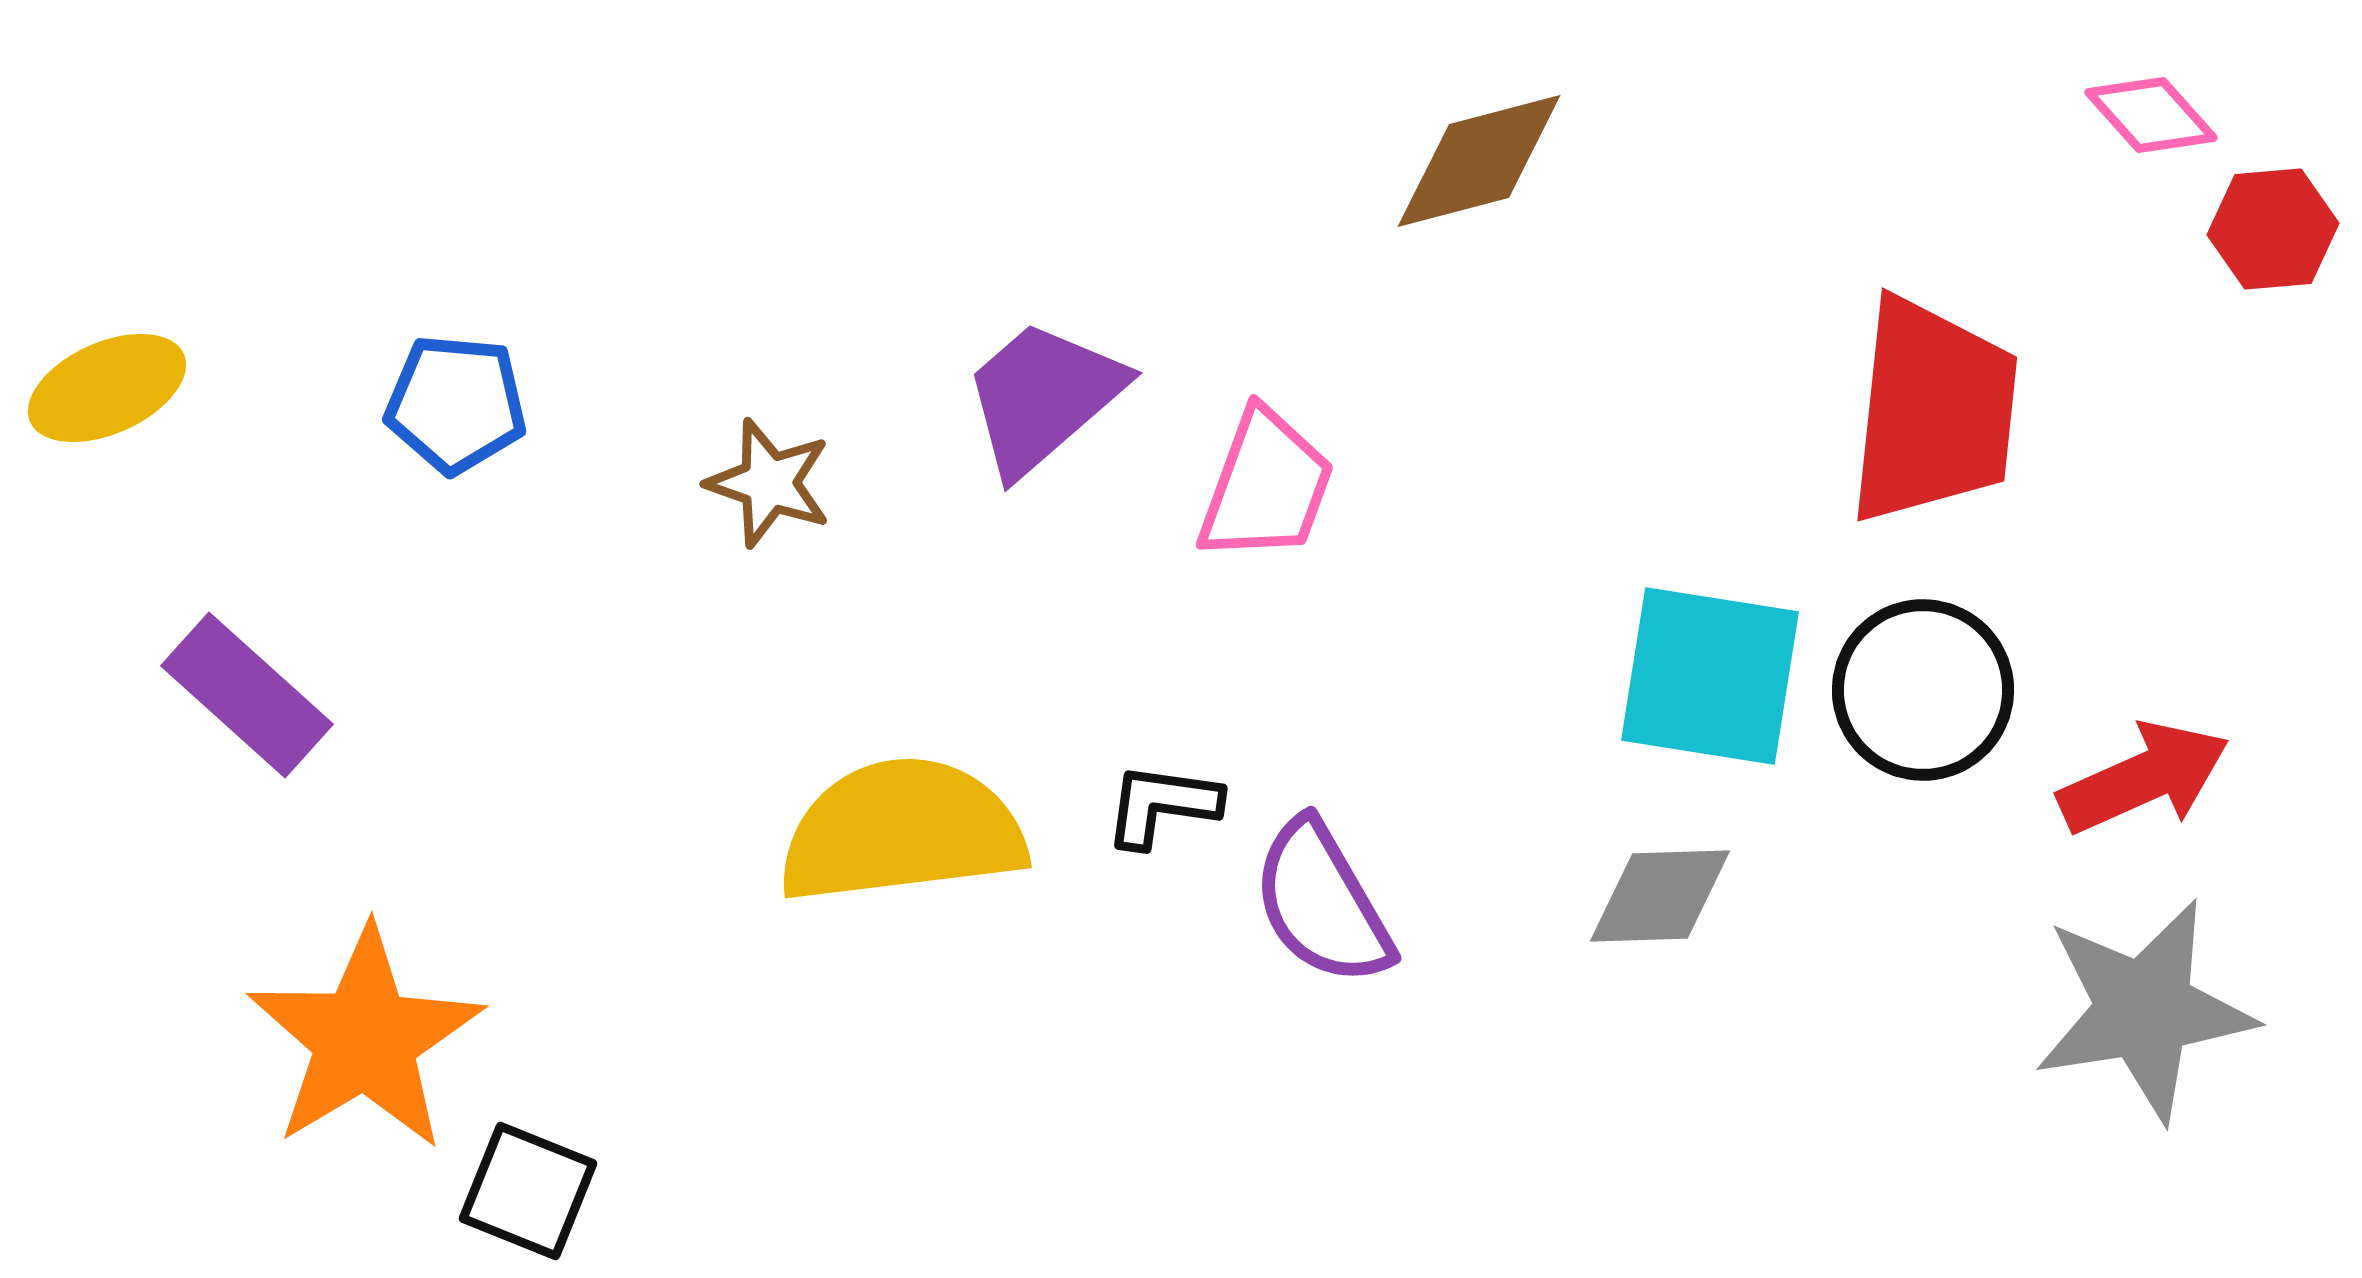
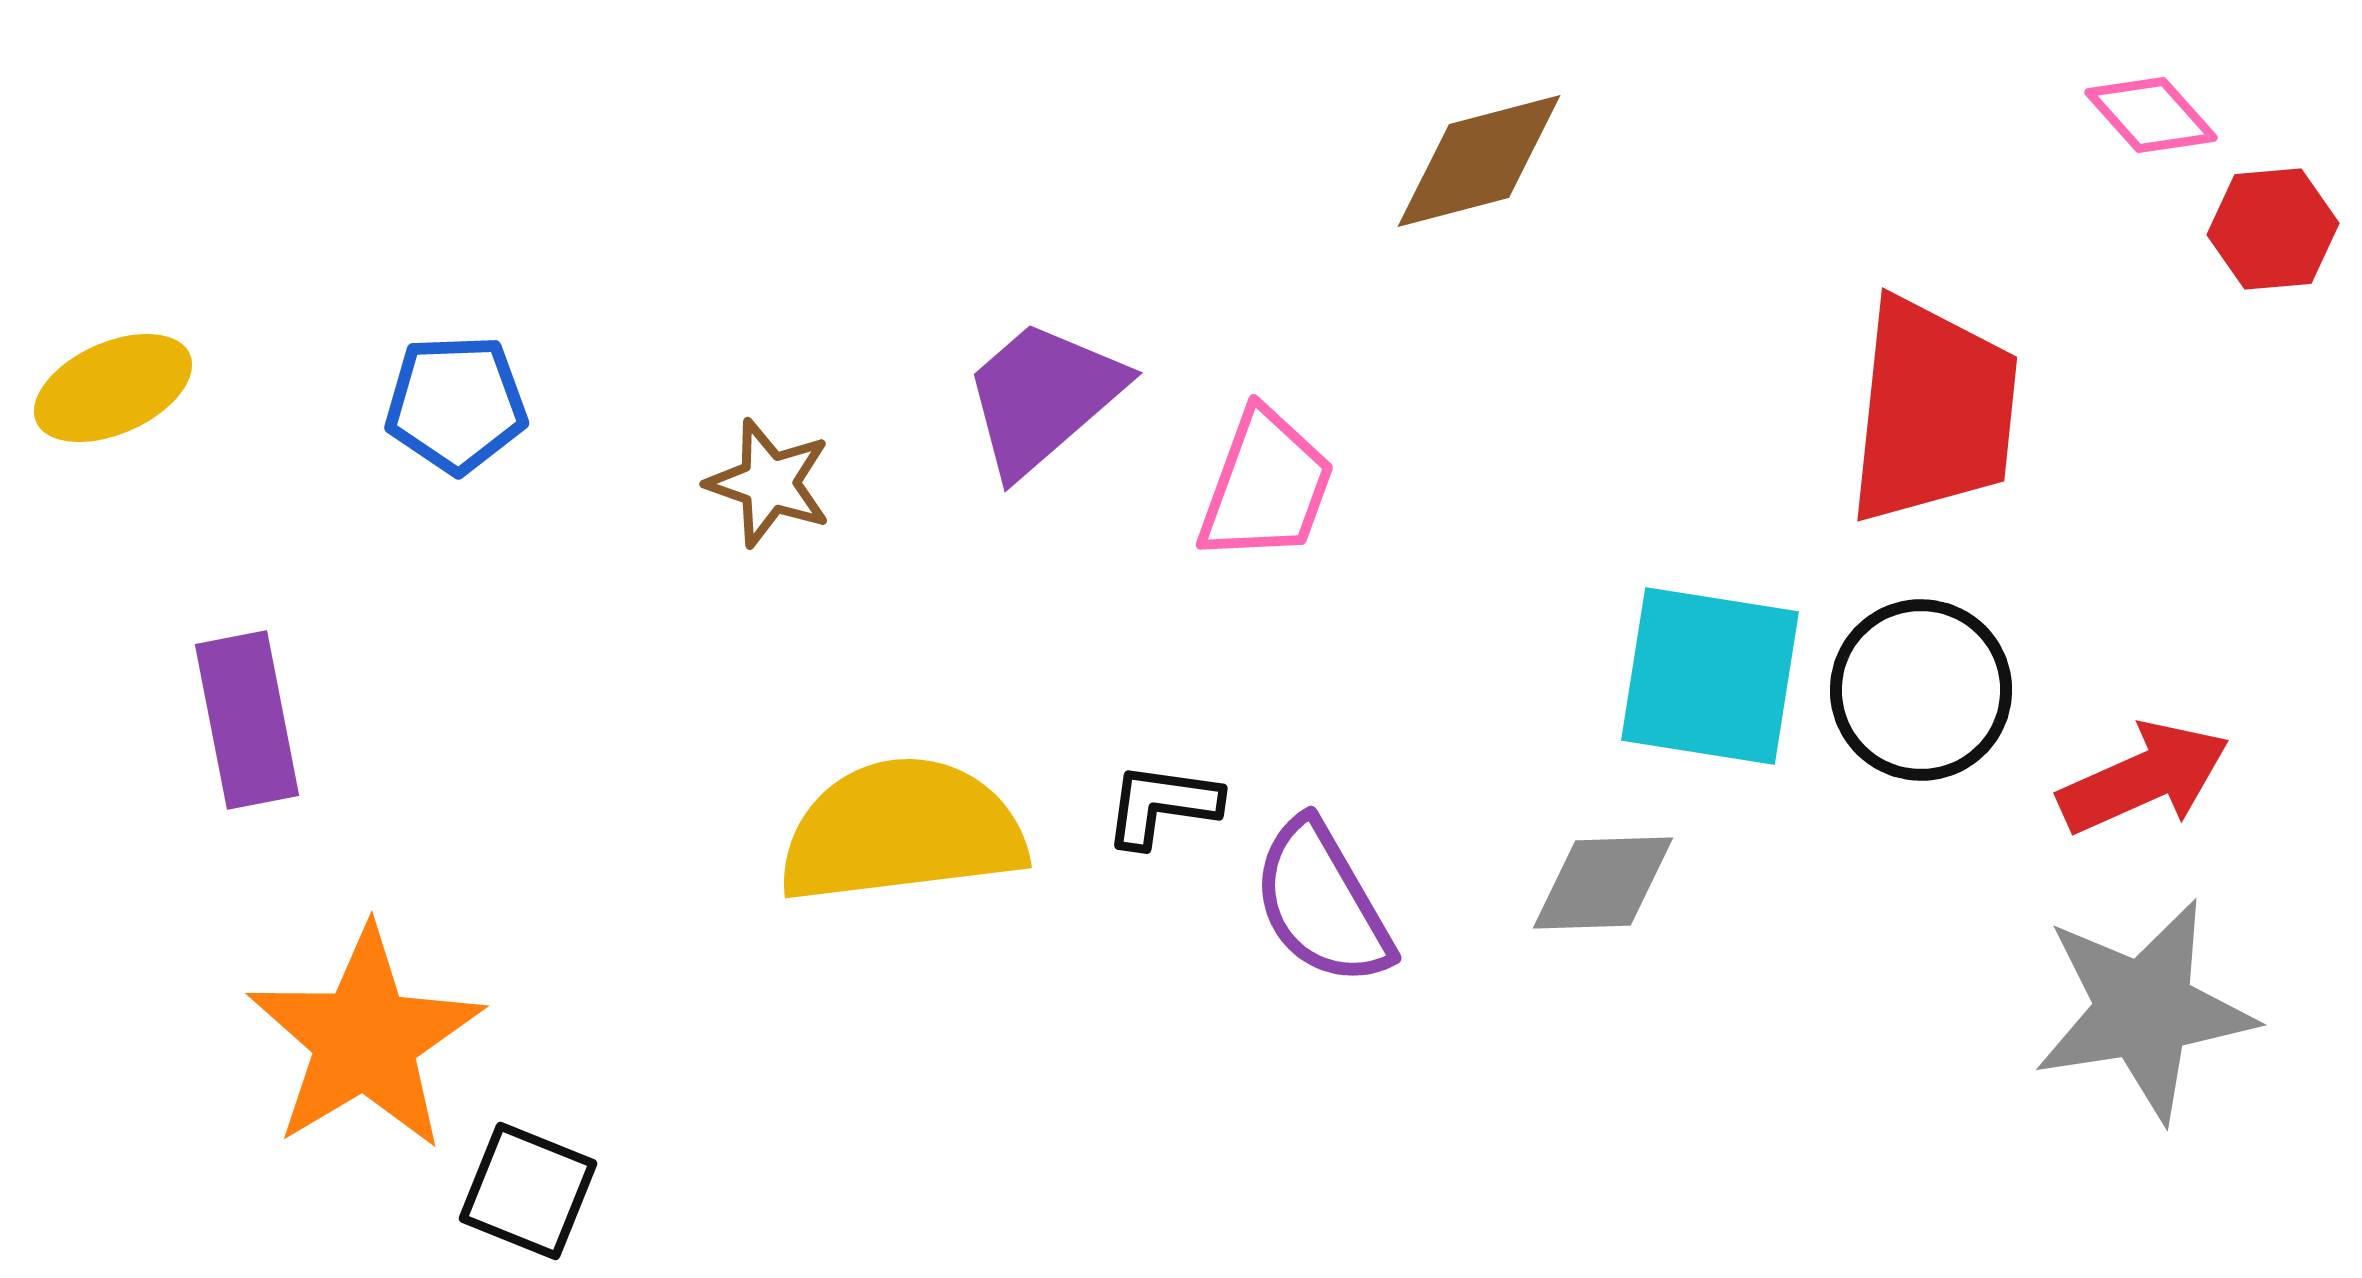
yellow ellipse: moved 6 px right
blue pentagon: rotated 7 degrees counterclockwise
black circle: moved 2 px left
purple rectangle: moved 25 px down; rotated 37 degrees clockwise
gray diamond: moved 57 px left, 13 px up
